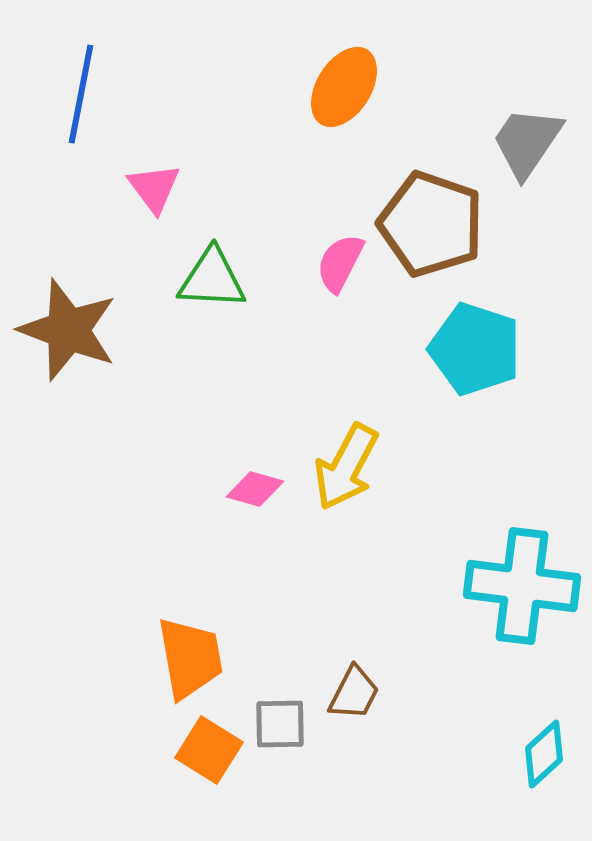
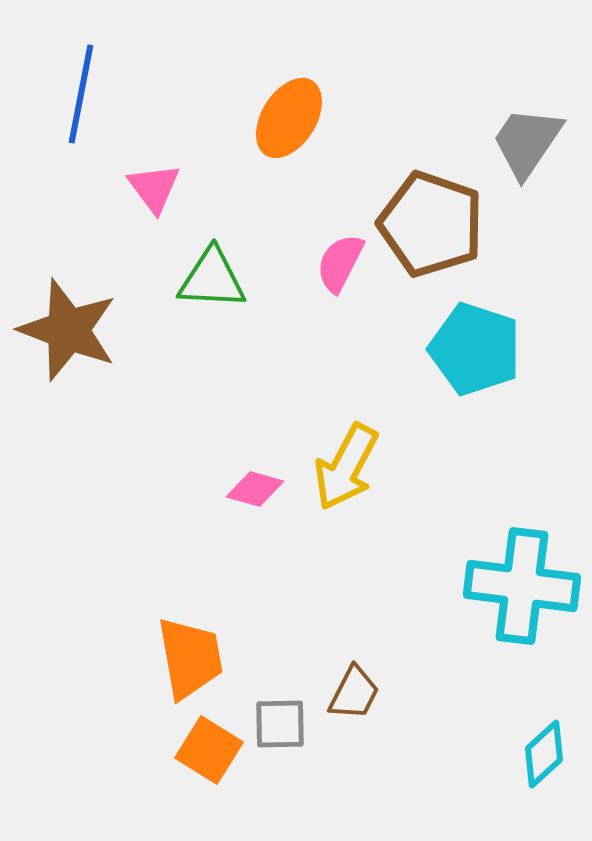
orange ellipse: moved 55 px left, 31 px down
